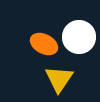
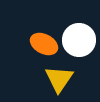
white circle: moved 3 px down
